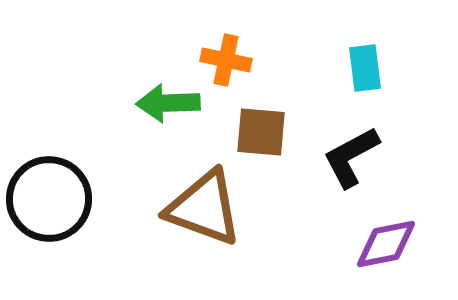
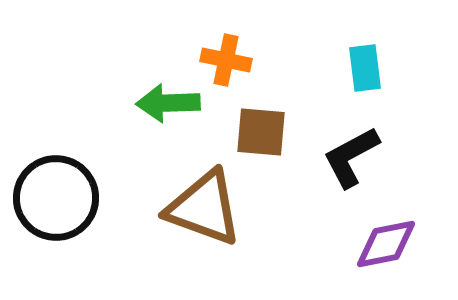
black circle: moved 7 px right, 1 px up
